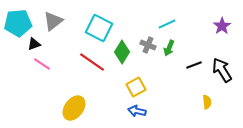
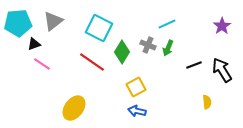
green arrow: moved 1 px left
